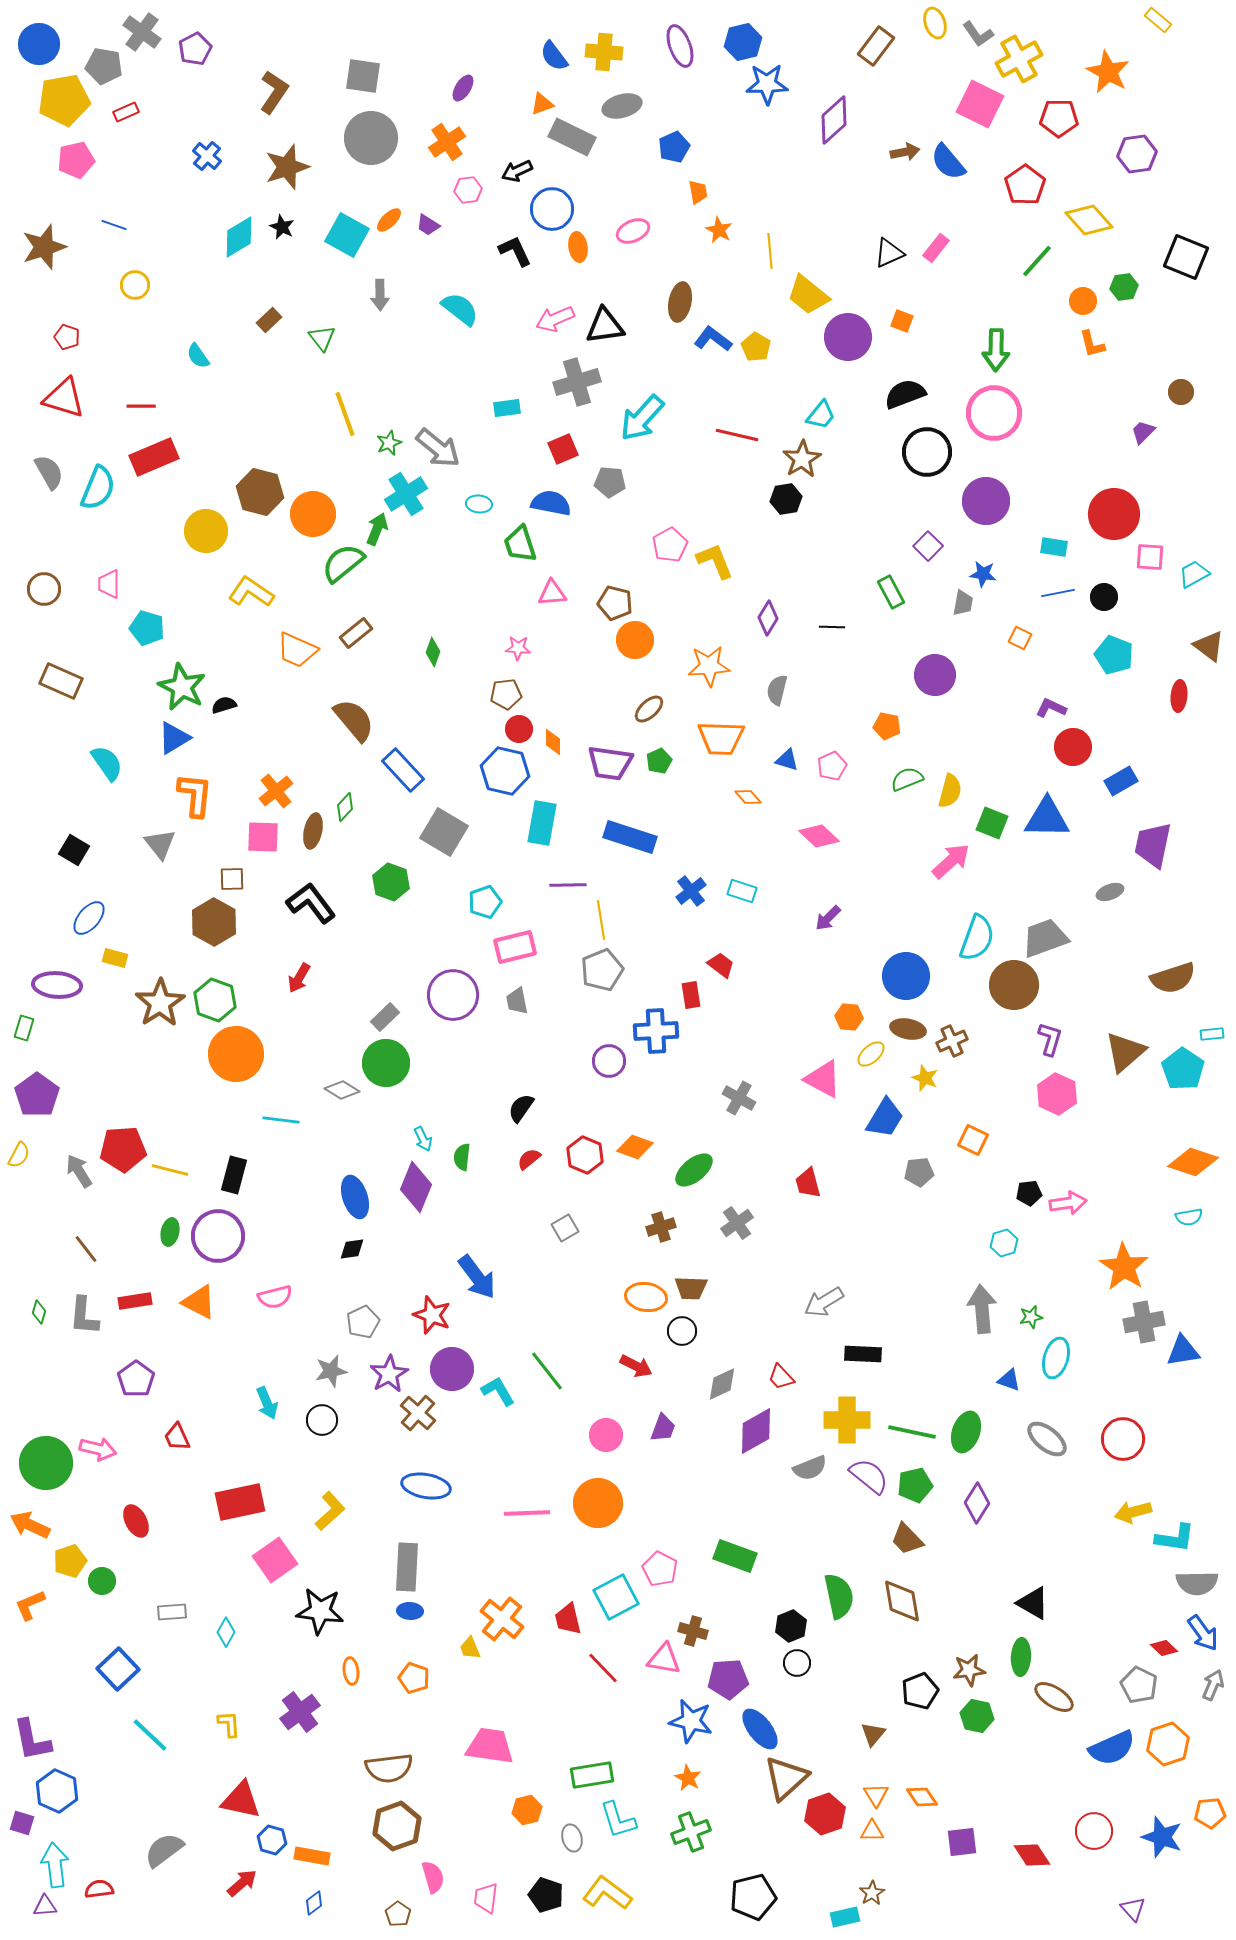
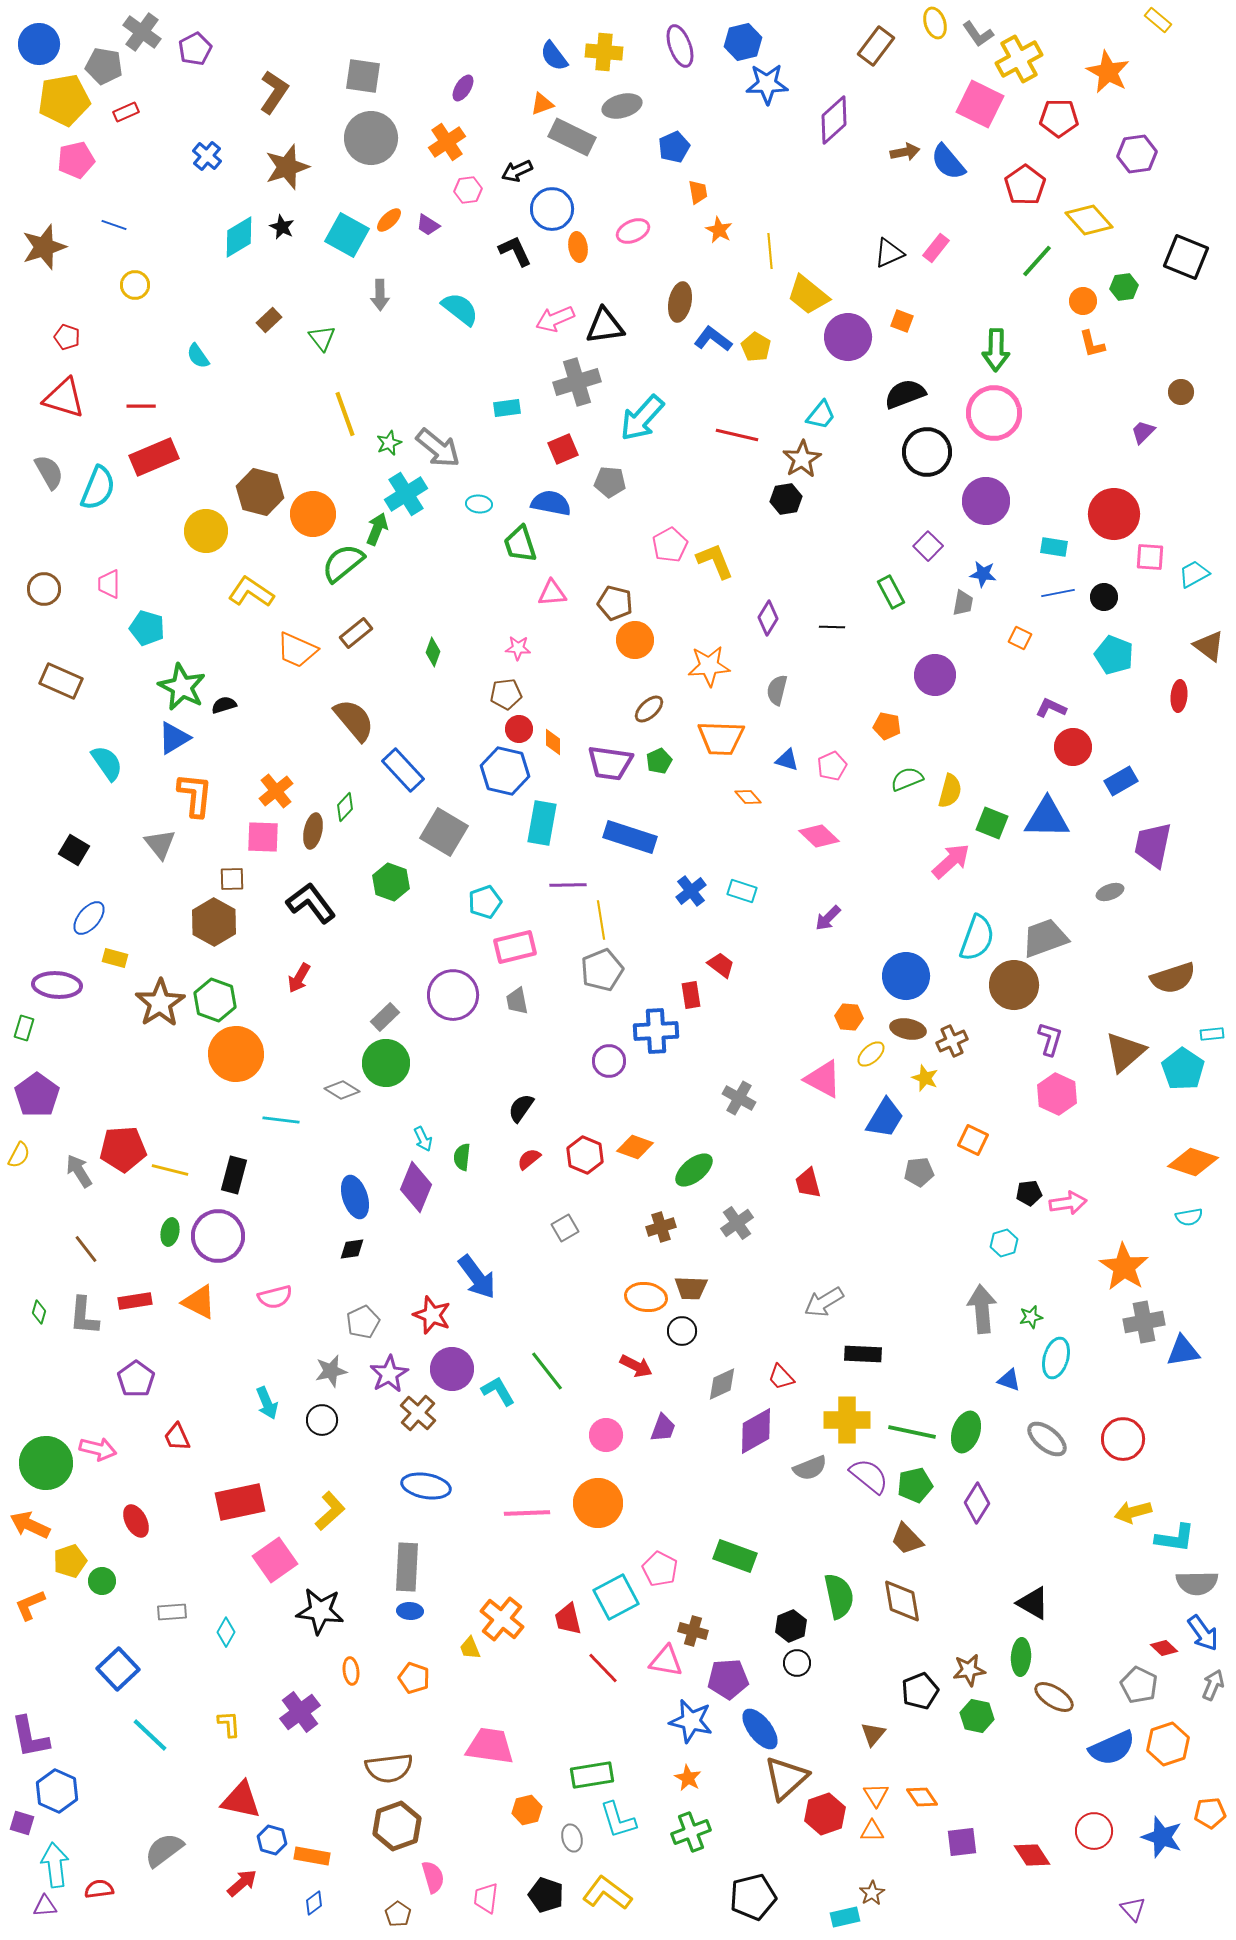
pink triangle at (664, 1659): moved 2 px right, 2 px down
purple L-shape at (32, 1740): moved 2 px left, 3 px up
